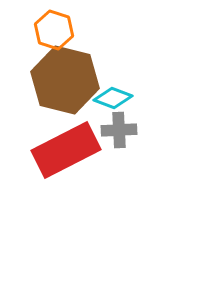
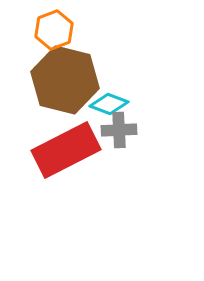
orange hexagon: rotated 21 degrees clockwise
cyan diamond: moved 4 px left, 6 px down
